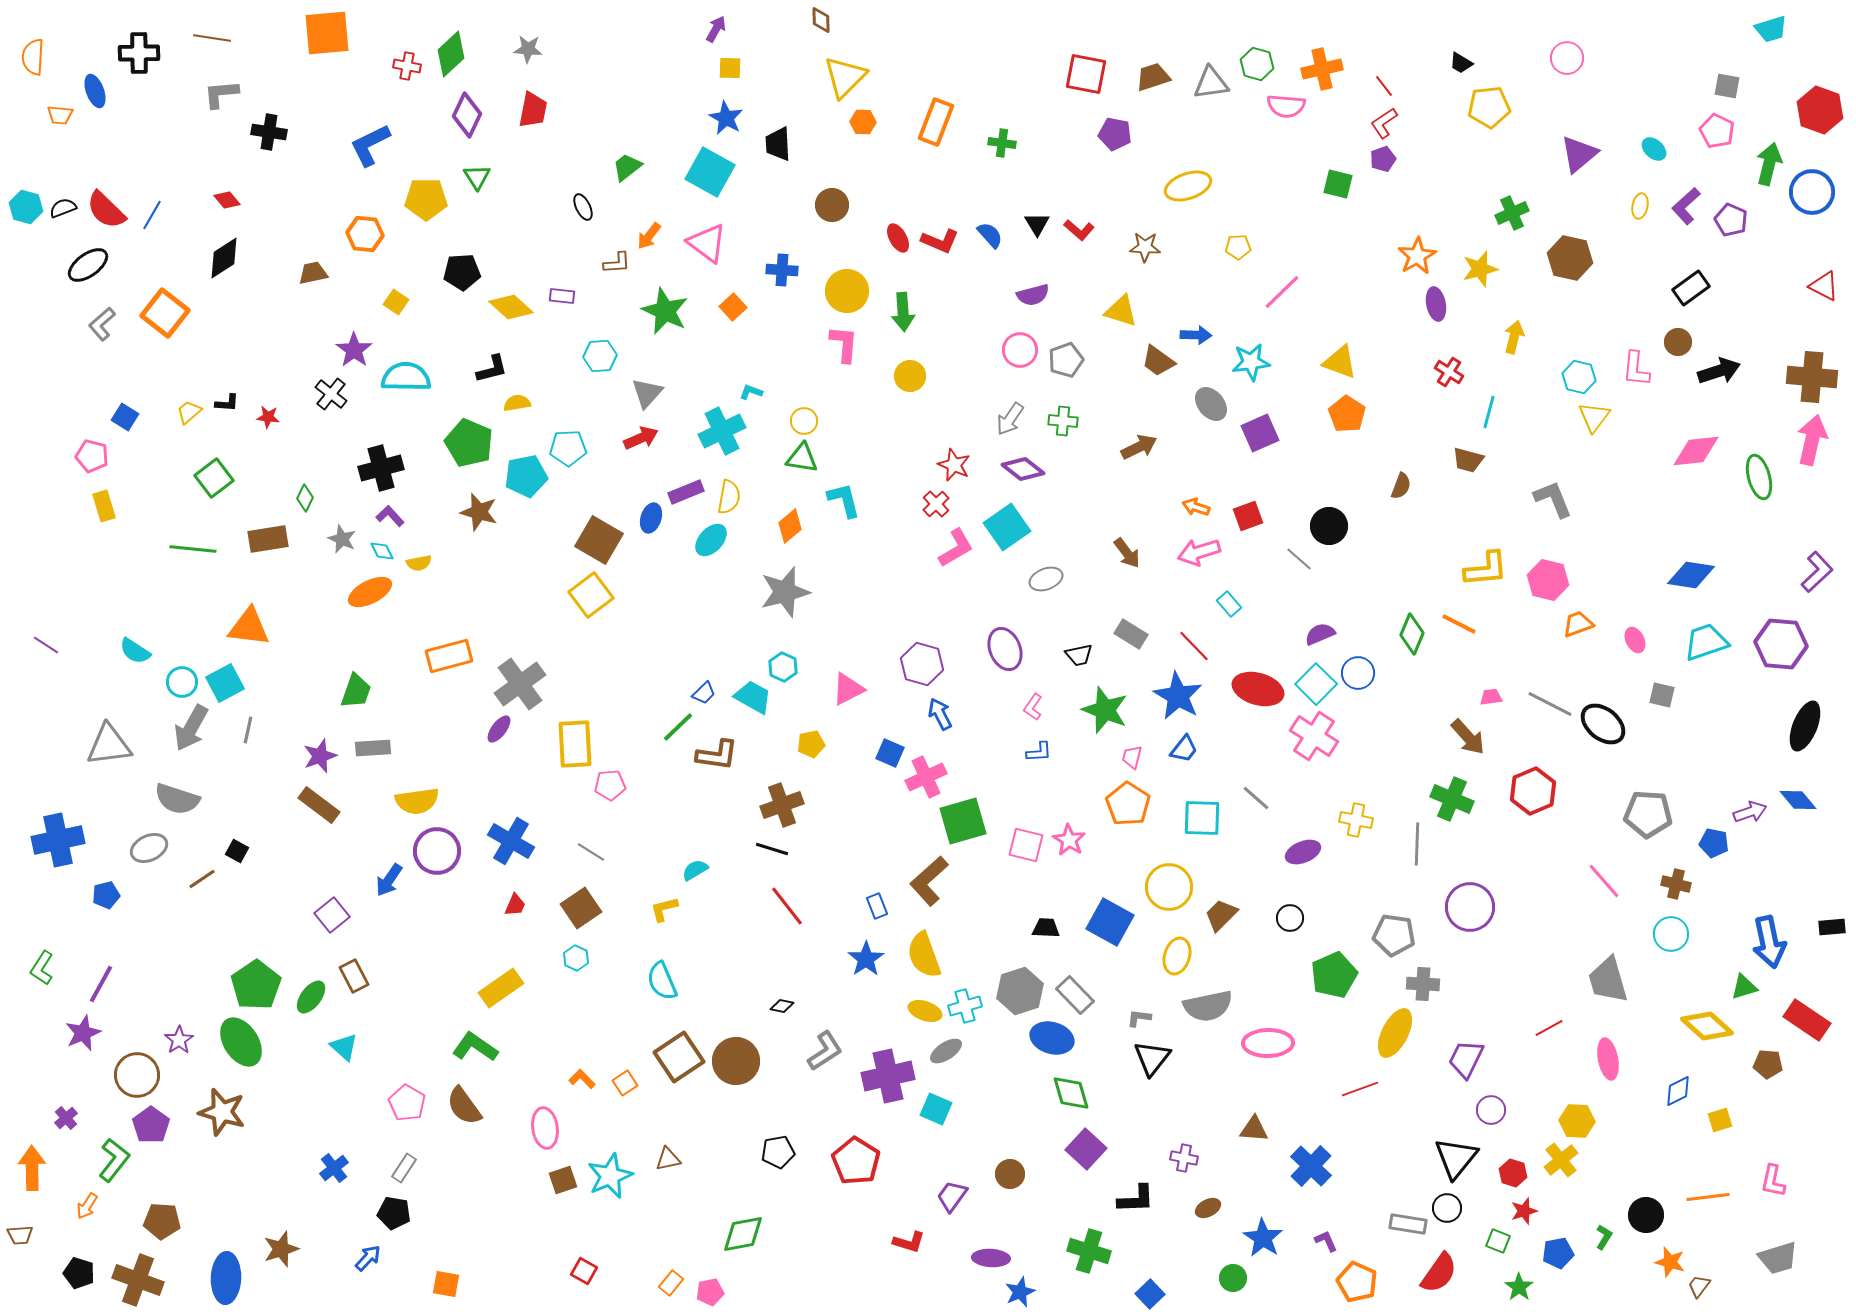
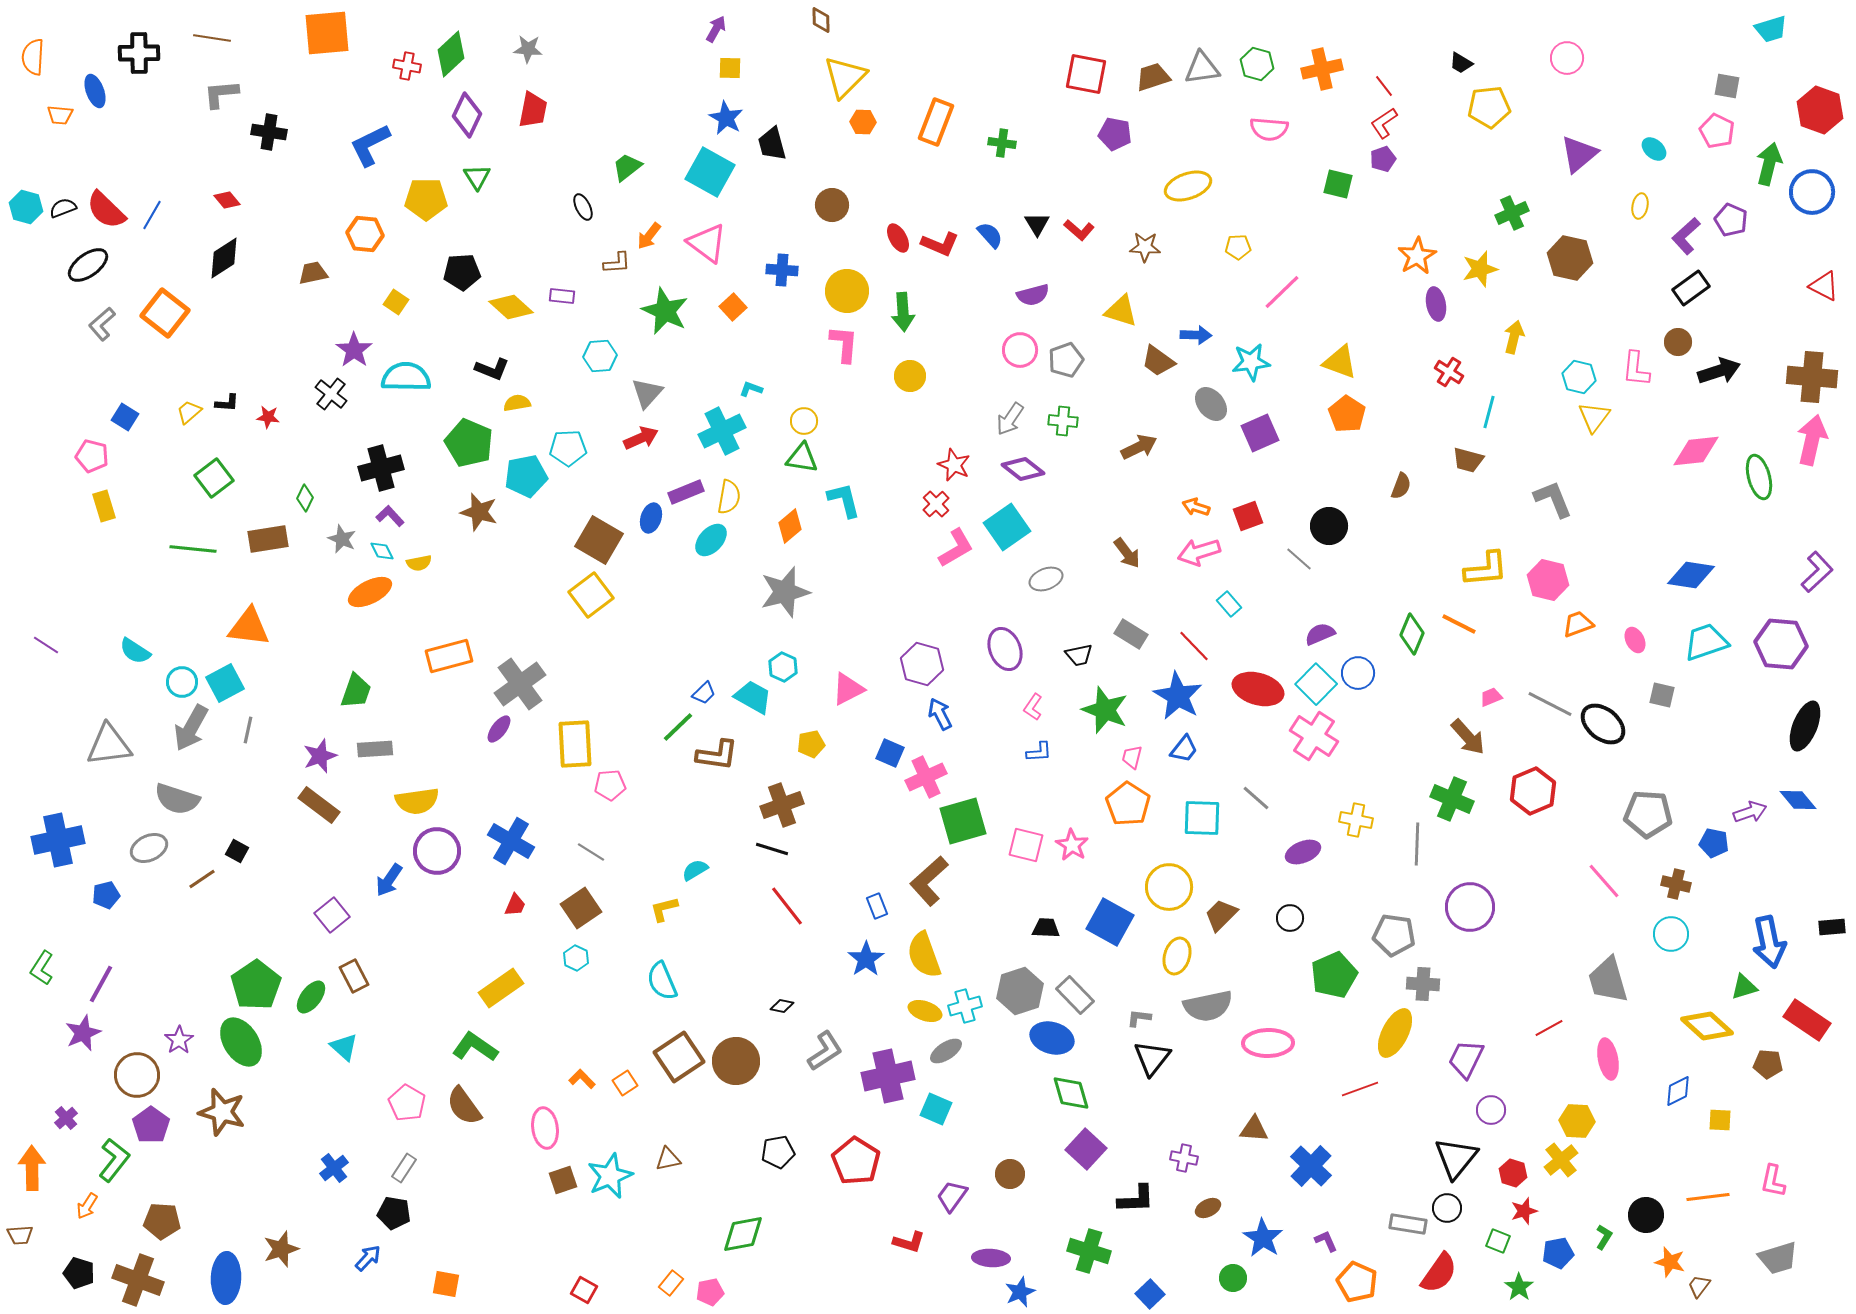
gray triangle at (1211, 83): moved 9 px left, 15 px up
pink semicircle at (1286, 106): moved 17 px left, 23 px down
black trapezoid at (778, 144): moved 6 px left; rotated 12 degrees counterclockwise
purple L-shape at (1686, 206): moved 30 px down
red L-shape at (940, 241): moved 3 px down
black L-shape at (492, 369): rotated 36 degrees clockwise
cyan L-shape at (751, 392): moved 3 px up
pink trapezoid at (1491, 697): rotated 15 degrees counterclockwise
gray rectangle at (373, 748): moved 2 px right, 1 px down
pink star at (1069, 840): moved 3 px right, 5 px down
yellow square at (1720, 1120): rotated 20 degrees clockwise
red square at (584, 1271): moved 19 px down
